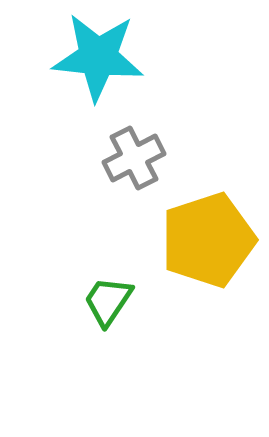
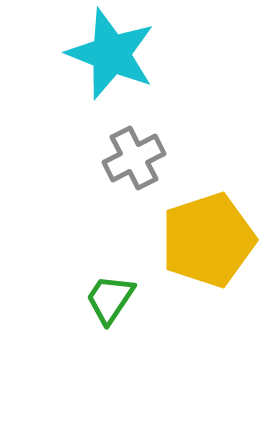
cyan star: moved 13 px right, 3 px up; rotated 16 degrees clockwise
green trapezoid: moved 2 px right, 2 px up
